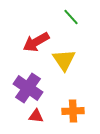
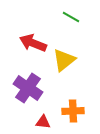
green line: rotated 18 degrees counterclockwise
red arrow: moved 3 px left, 1 px down; rotated 52 degrees clockwise
yellow triangle: rotated 25 degrees clockwise
red triangle: moved 7 px right, 6 px down
